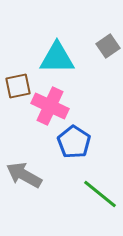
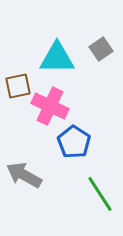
gray square: moved 7 px left, 3 px down
green line: rotated 18 degrees clockwise
